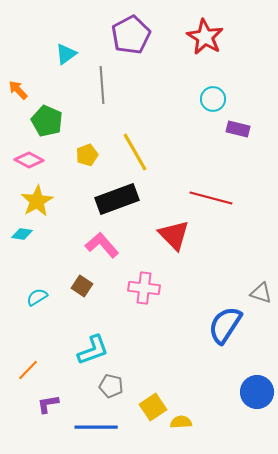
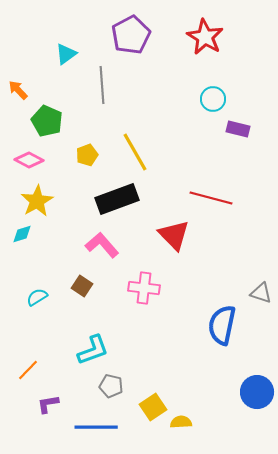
cyan diamond: rotated 25 degrees counterclockwise
blue semicircle: moved 3 px left; rotated 21 degrees counterclockwise
